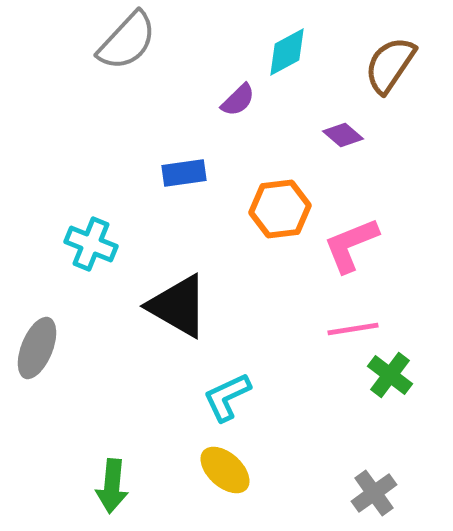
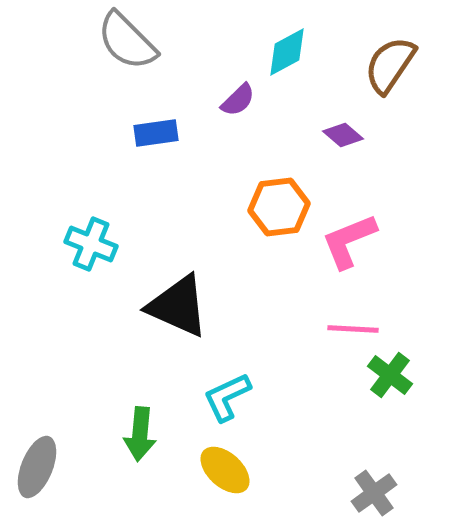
gray semicircle: rotated 92 degrees clockwise
blue rectangle: moved 28 px left, 40 px up
orange hexagon: moved 1 px left, 2 px up
pink L-shape: moved 2 px left, 4 px up
black triangle: rotated 6 degrees counterclockwise
pink line: rotated 12 degrees clockwise
gray ellipse: moved 119 px down
green arrow: moved 28 px right, 52 px up
